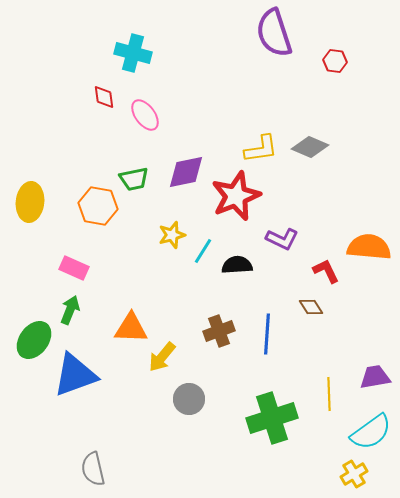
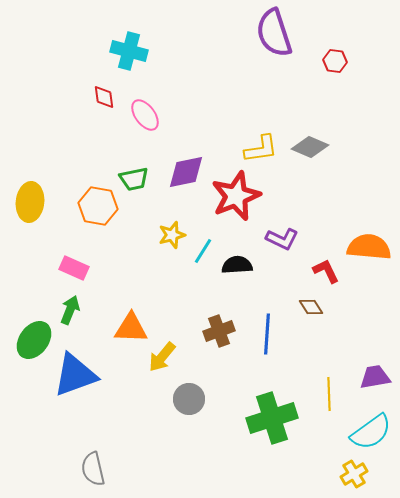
cyan cross: moved 4 px left, 2 px up
